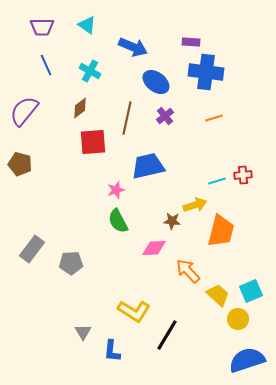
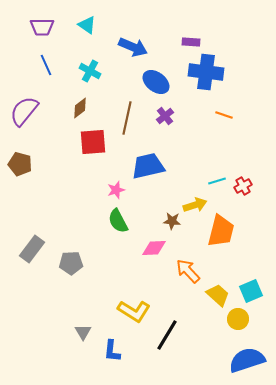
orange line: moved 10 px right, 3 px up; rotated 36 degrees clockwise
red cross: moved 11 px down; rotated 24 degrees counterclockwise
